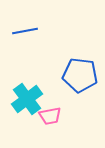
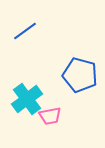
blue line: rotated 25 degrees counterclockwise
blue pentagon: rotated 8 degrees clockwise
